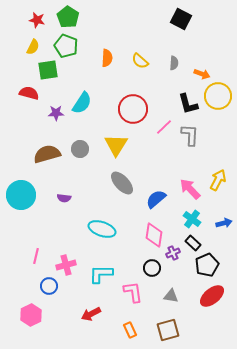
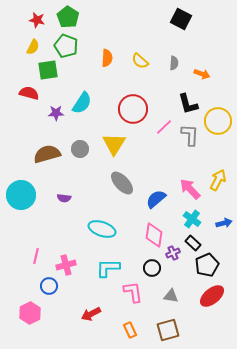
yellow circle at (218, 96): moved 25 px down
yellow triangle at (116, 145): moved 2 px left, 1 px up
cyan L-shape at (101, 274): moved 7 px right, 6 px up
pink hexagon at (31, 315): moved 1 px left, 2 px up
